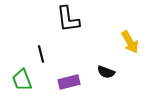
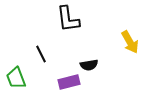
black line: rotated 12 degrees counterclockwise
black semicircle: moved 17 px left, 7 px up; rotated 30 degrees counterclockwise
green trapezoid: moved 6 px left, 2 px up
